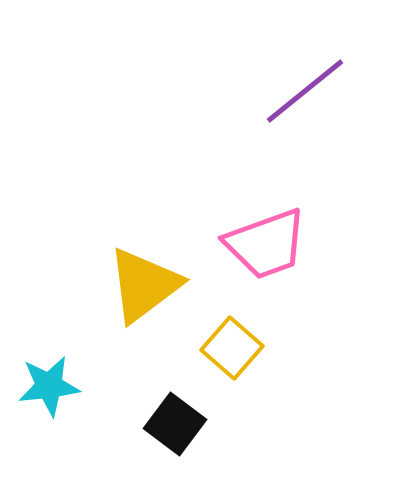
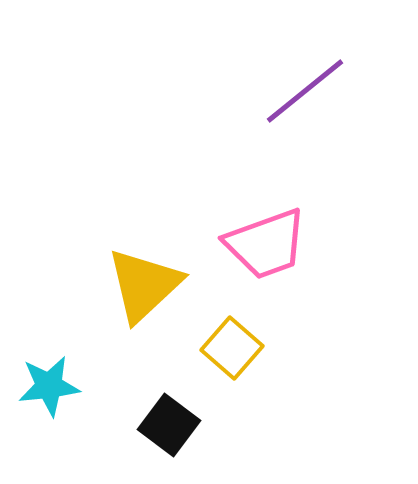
yellow triangle: rotated 6 degrees counterclockwise
black square: moved 6 px left, 1 px down
